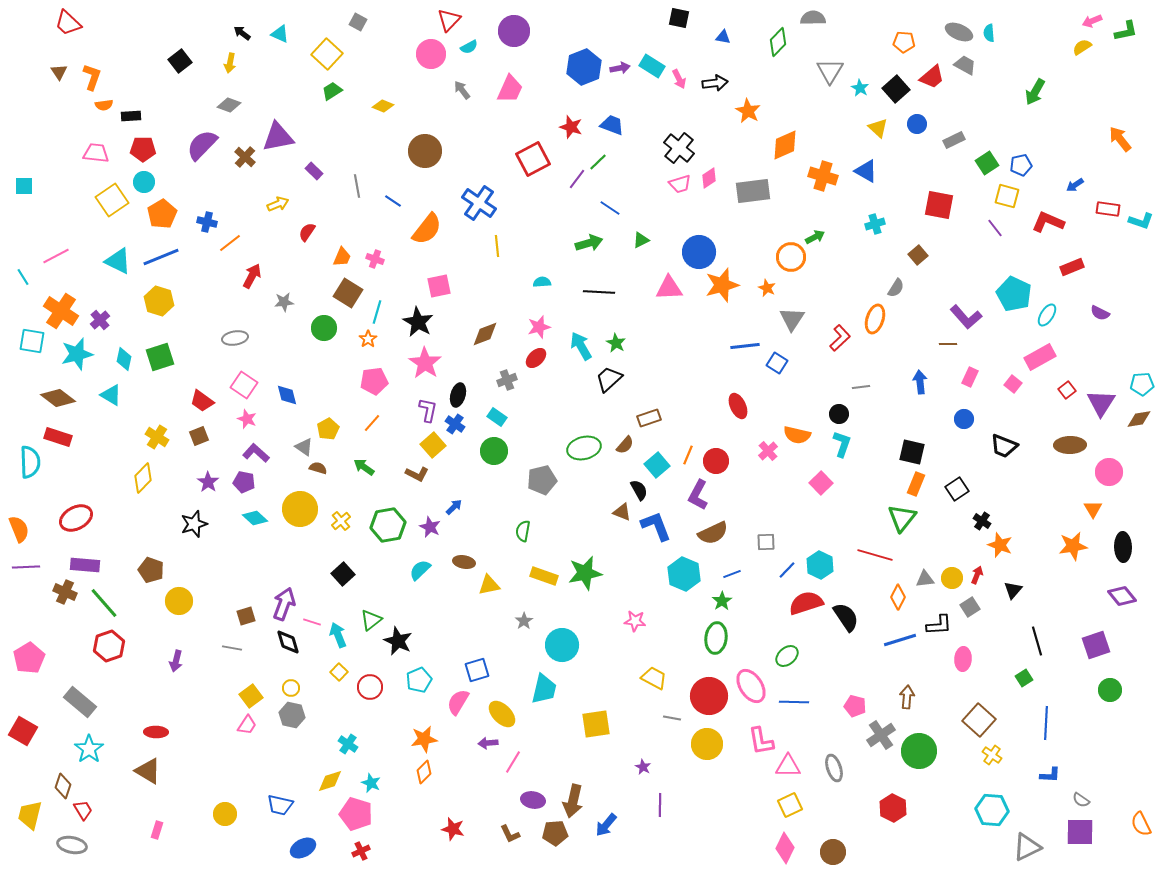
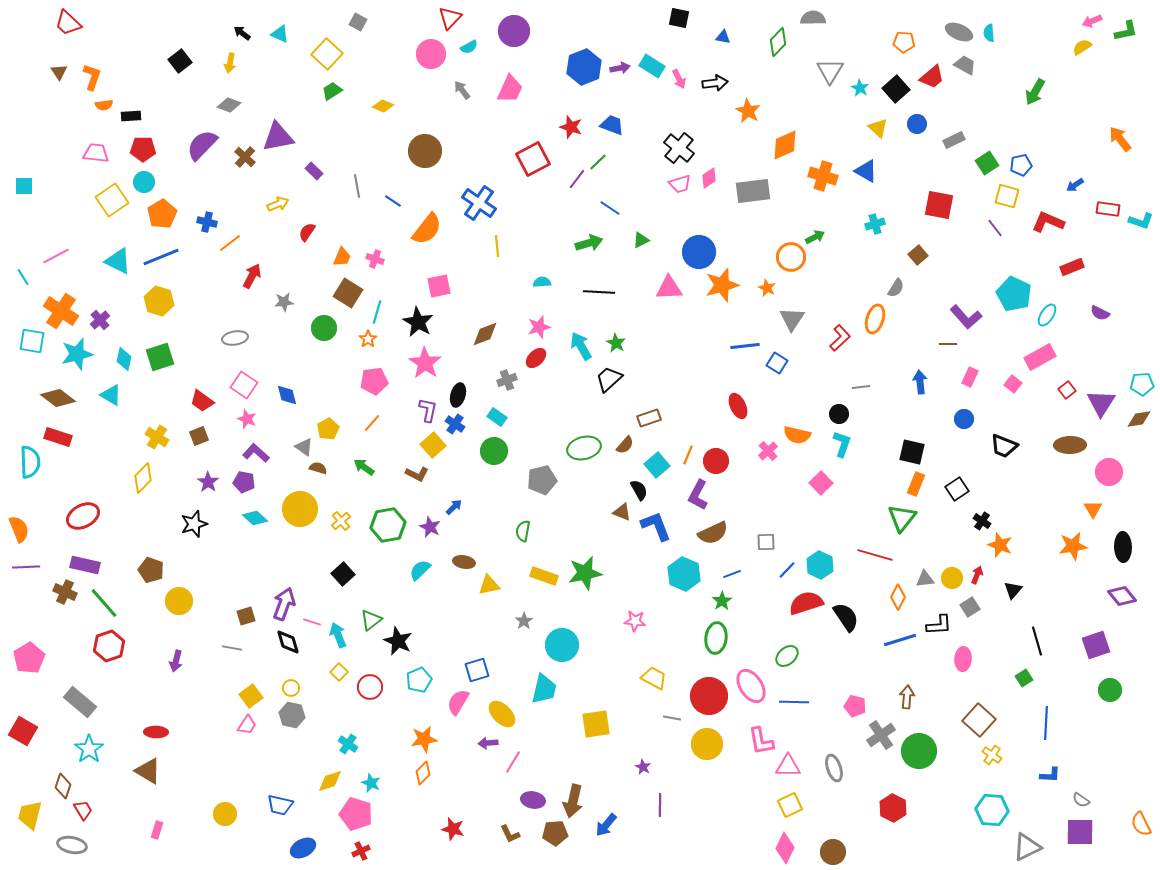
red triangle at (449, 20): moved 1 px right, 2 px up
red ellipse at (76, 518): moved 7 px right, 2 px up
purple rectangle at (85, 565): rotated 8 degrees clockwise
orange diamond at (424, 772): moved 1 px left, 1 px down
